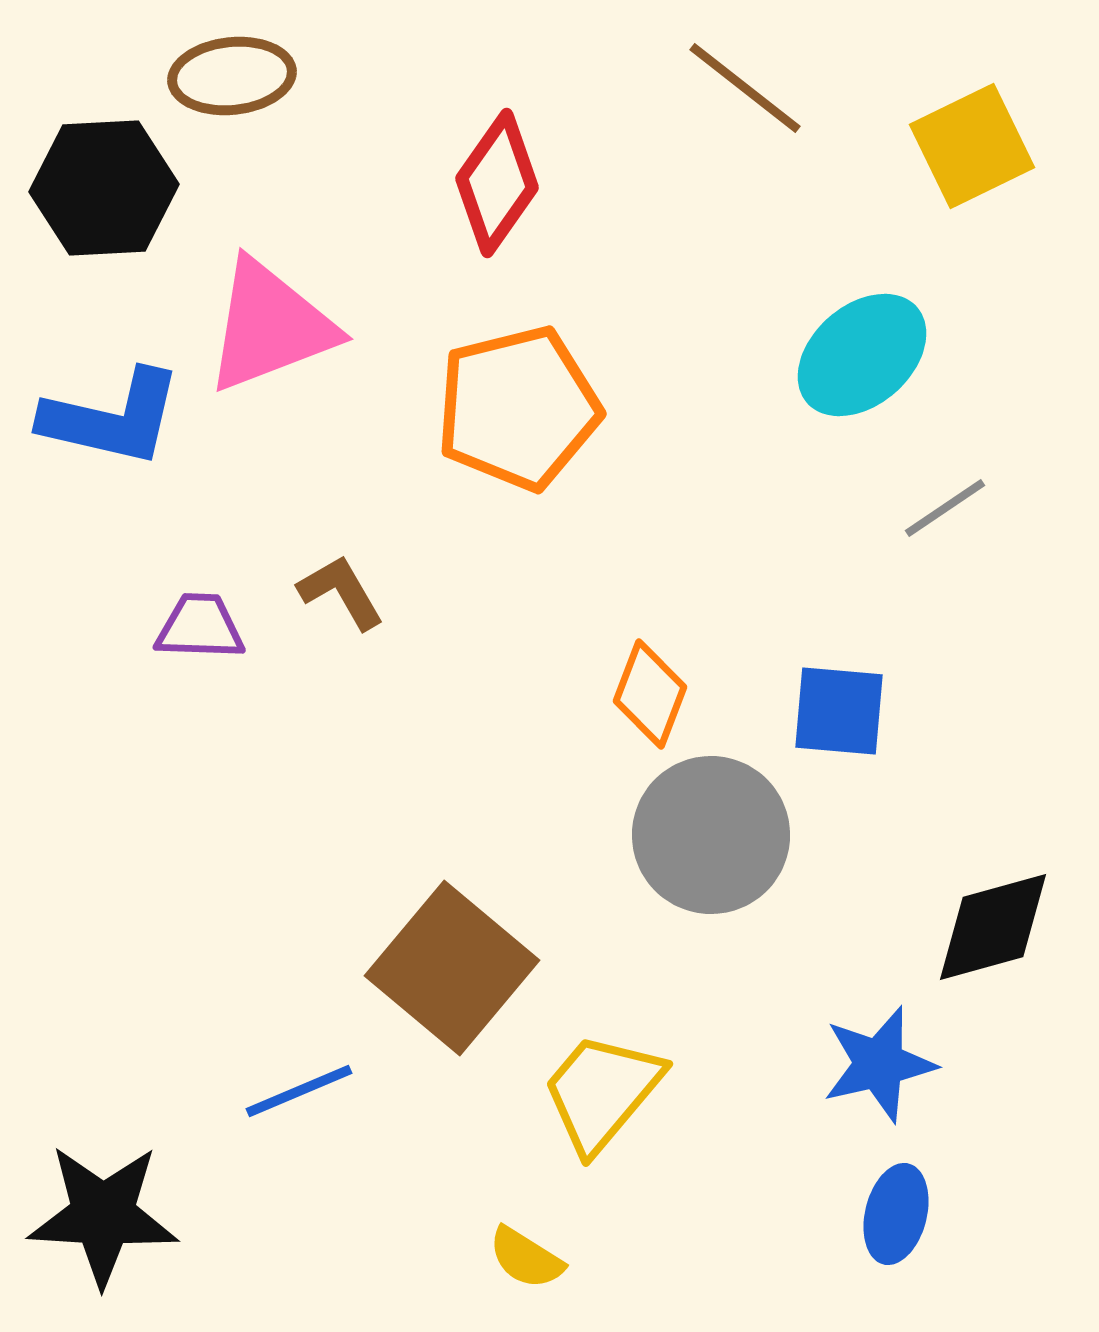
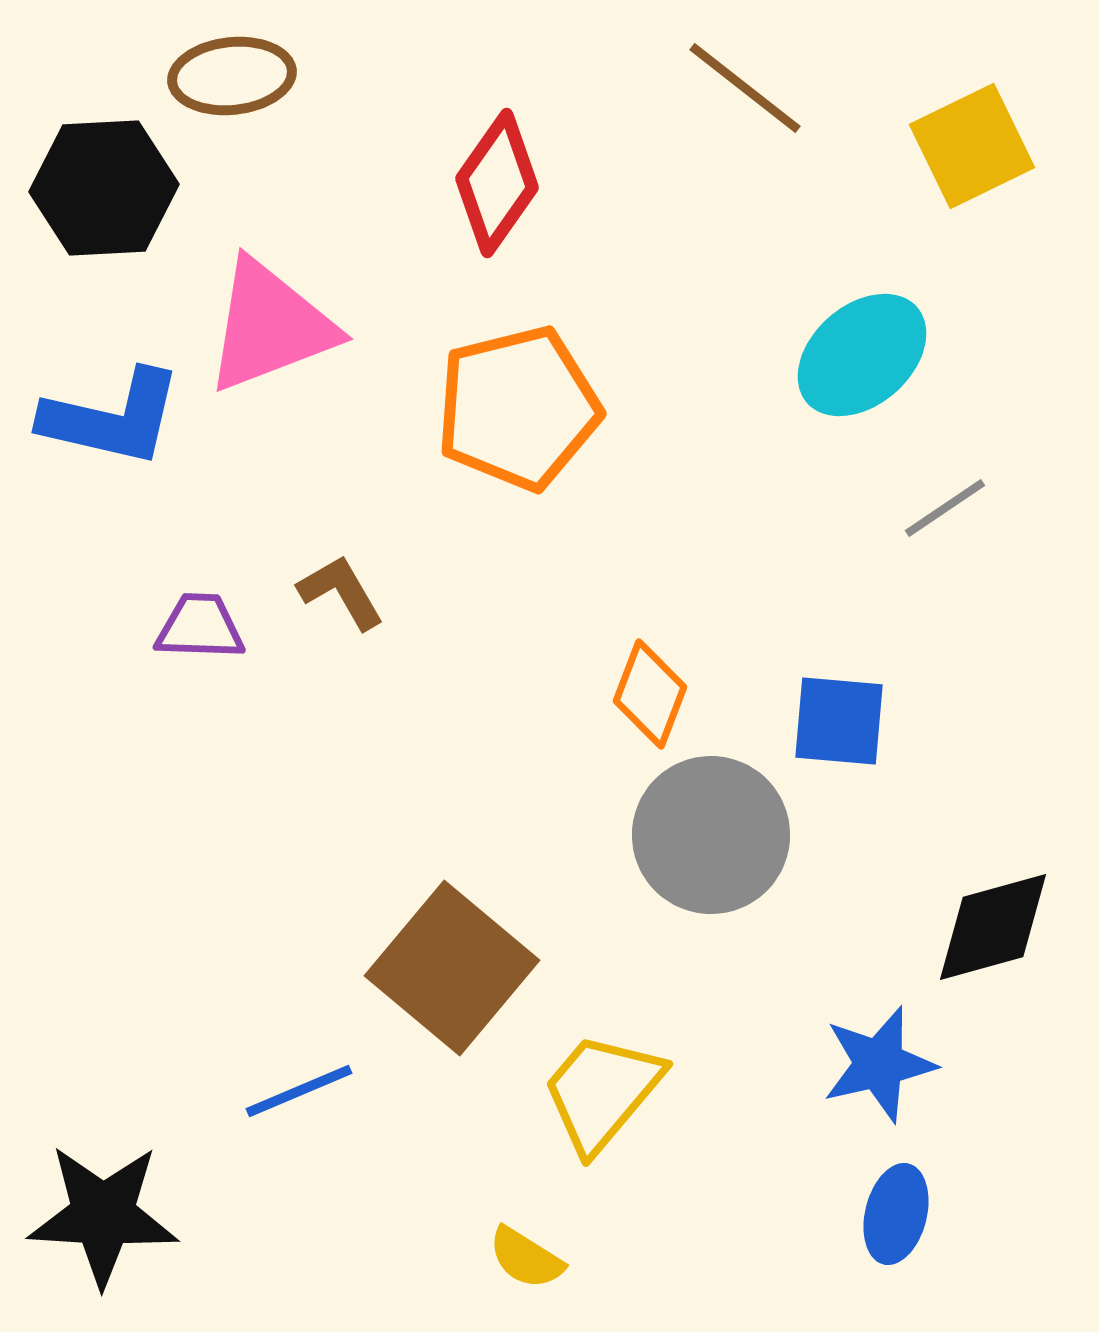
blue square: moved 10 px down
